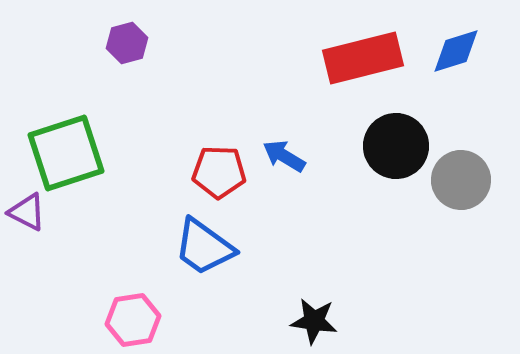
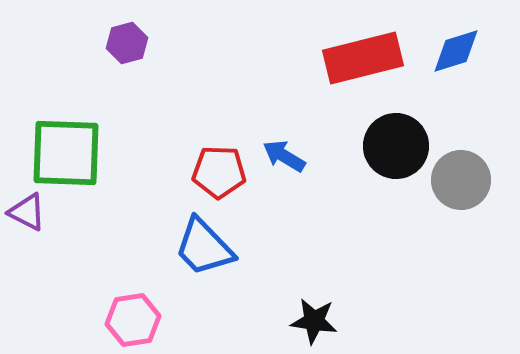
green square: rotated 20 degrees clockwise
blue trapezoid: rotated 10 degrees clockwise
